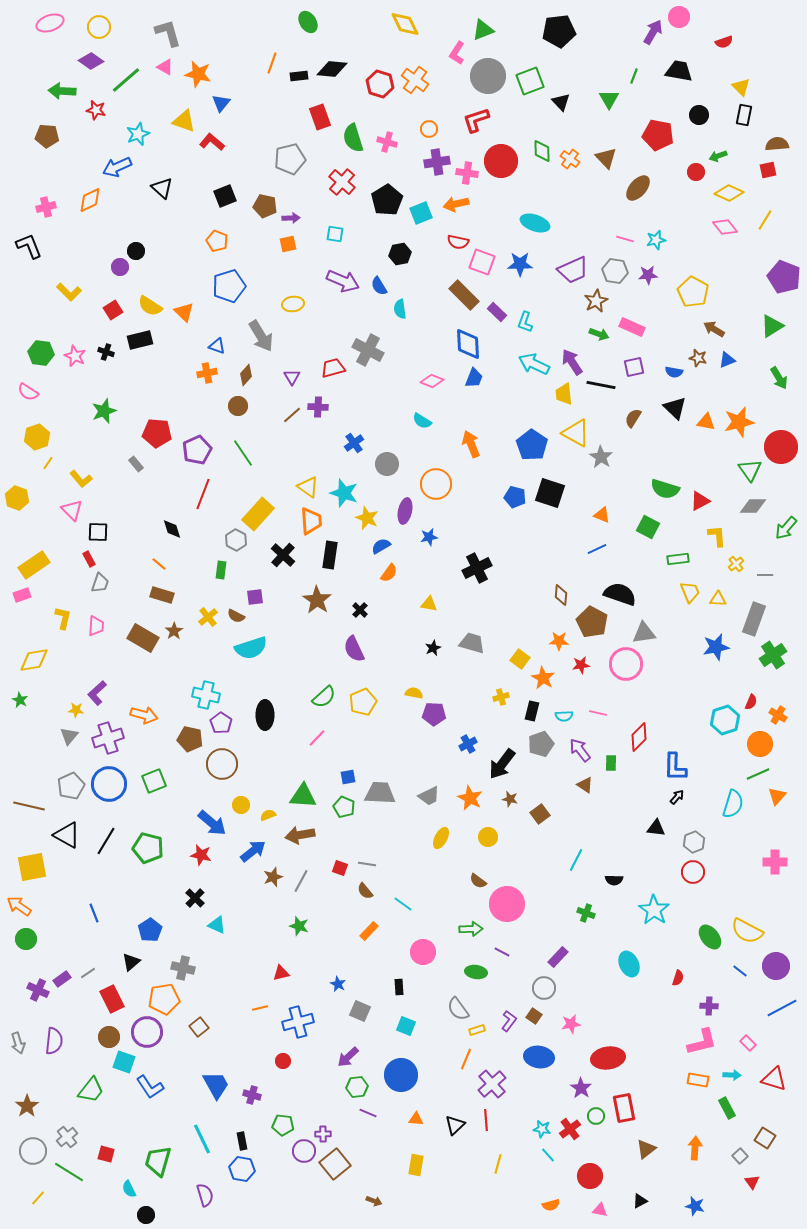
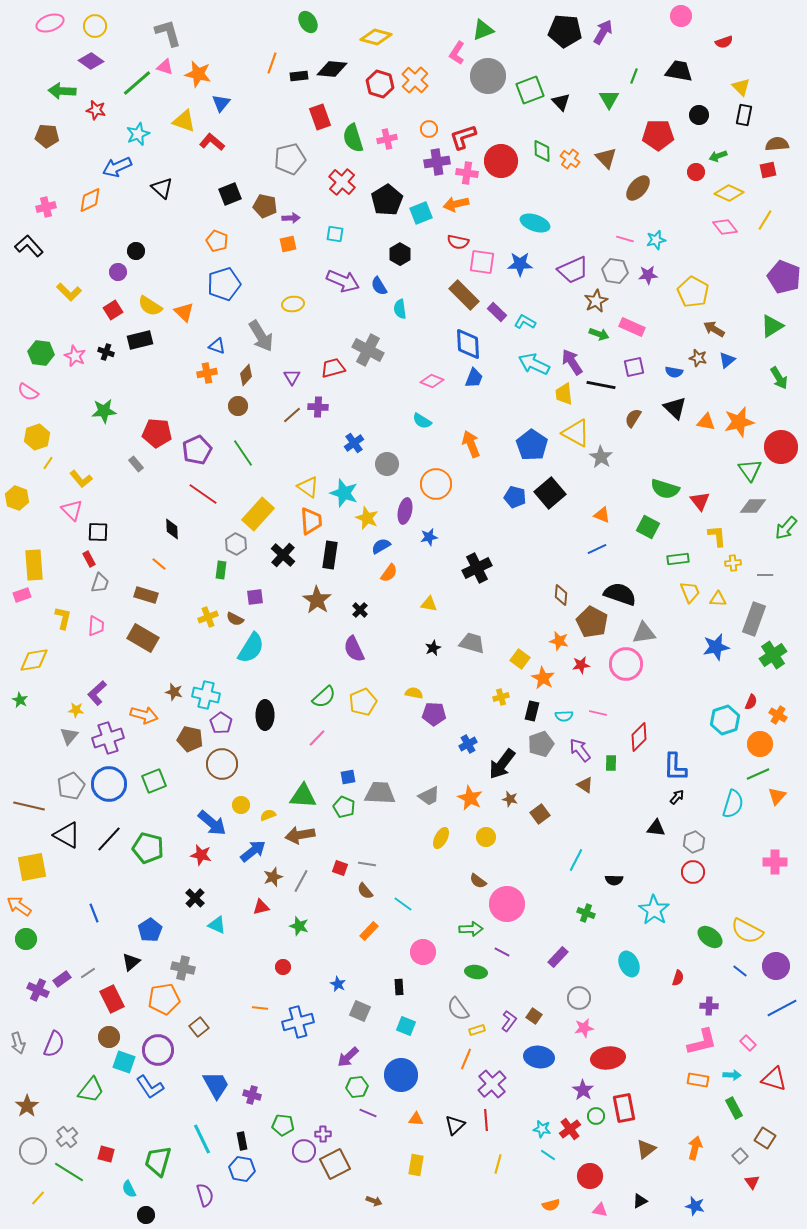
pink circle at (679, 17): moved 2 px right, 1 px up
yellow diamond at (405, 24): moved 29 px left, 13 px down; rotated 48 degrees counterclockwise
yellow circle at (99, 27): moved 4 px left, 1 px up
black pentagon at (559, 31): moved 6 px right; rotated 12 degrees clockwise
purple arrow at (653, 32): moved 50 px left
pink triangle at (165, 67): rotated 12 degrees counterclockwise
green line at (126, 80): moved 11 px right, 3 px down
orange cross at (415, 80): rotated 8 degrees clockwise
green square at (530, 81): moved 9 px down
red L-shape at (476, 120): moved 13 px left, 17 px down
red pentagon at (658, 135): rotated 12 degrees counterclockwise
pink cross at (387, 142): moved 3 px up; rotated 30 degrees counterclockwise
black square at (225, 196): moved 5 px right, 2 px up
black L-shape at (29, 246): rotated 20 degrees counterclockwise
black hexagon at (400, 254): rotated 20 degrees counterclockwise
pink square at (482, 262): rotated 12 degrees counterclockwise
purple circle at (120, 267): moved 2 px left, 5 px down
blue pentagon at (229, 286): moved 5 px left, 2 px up
cyan L-shape at (525, 322): rotated 100 degrees clockwise
blue triangle at (727, 360): rotated 18 degrees counterclockwise
green star at (104, 411): rotated 15 degrees clockwise
black square at (550, 493): rotated 32 degrees clockwise
red line at (203, 494): rotated 76 degrees counterclockwise
red triangle at (700, 501): rotated 40 degrees counterclockwise
black diamond at (172, 529): rotated 15 degrees clockwise
gray hexagon at (236, 540): moved 4 px down
yellow cross at (736, 564): moved 3 px left, 1 px up; rotated 35 degrees clockwise
yellow rectangle at (34, 565): rotated 60 degrees counterclockwise
brown rectangle at (162, 595): moved 16 px left
brown semicircle at (236, 616): moved 1 px left, 3 px down
yellow cross at (208, 617): rotated 18 degrees clockwise
brown star at (174, 631): moved 61 px down; rotated 24 degrees counterclockwise
orange star at (559, 641): rotated 12 degrees clockwise
cyan semicircle at (251, 648): rotated 40 degrees counterclockwise
yellow circle at (488, 837): moved 2 px left
black line at (106, 841): moved 3 px right, 2 px up; rotated 12 degrees clockwise
green ellipse at (710, 937): rotated 15 degrees counterclockwise
red triangle at (281, 973): moved 20 px left, 66 px up
gray circle at (544, 988): moved 35 px right, 10 px down
orange line at (260, 1008): rotated 21 degrees clockwise
pink star at (571, 1024): moved 13 px right, 4 px down
purple circle at (147, 1032): moved 11 px right, 18 px down
purple semicircle at (54, 1041): moved 3 px down; rotated 16 degrees clockwise
red circle at (283, 1061): moved 94 px up
purple star at (581, 1088): moved 2 px right, 2 px down
green rectangle at (727, 1108): moved 7 px right
orange arrow at (695, 1148): rotated 10 degrees clockwise
cyan line at (548, 1155): rotated 14 degrees counterclockwise
brown square at (335, 1164): rotated 12 degrees clockwise
